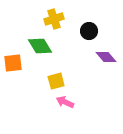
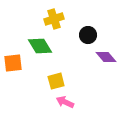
black circle: moved 1 px left, 4 px down
